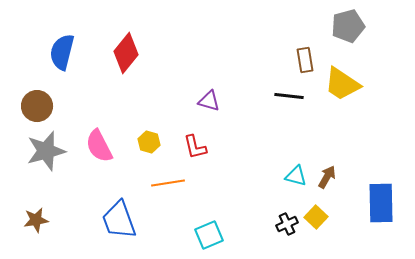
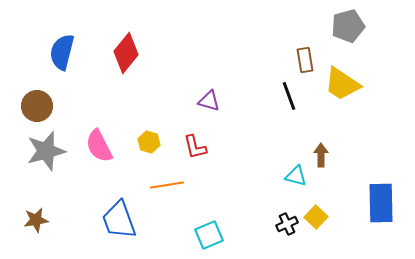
black line: rotated 64 degrees clockwise
brown arrow: moved 6 px left, 22 px up; rotated 30 degrees counterclockwise
orange line: moved 1 px left, 2 px down
